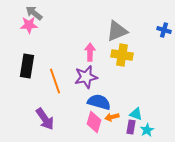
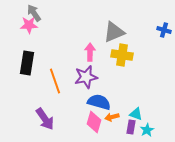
gray arrow: rotated 18 degrees clockwise
gray triangle: moved 3 px left, 1 px down
black rectangle: moved 3 px up
